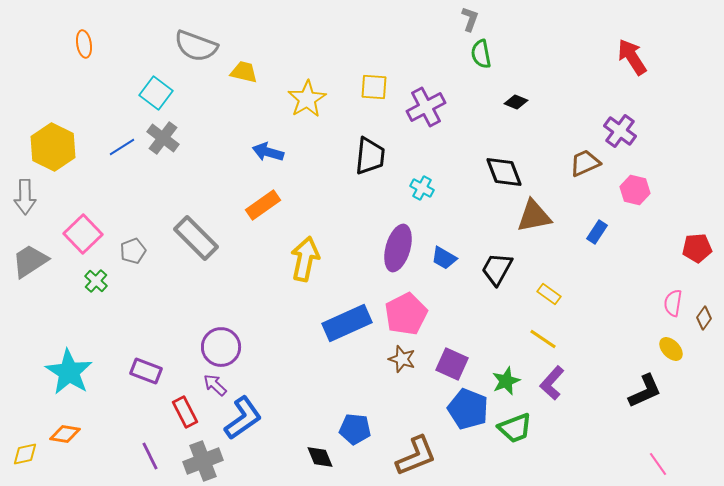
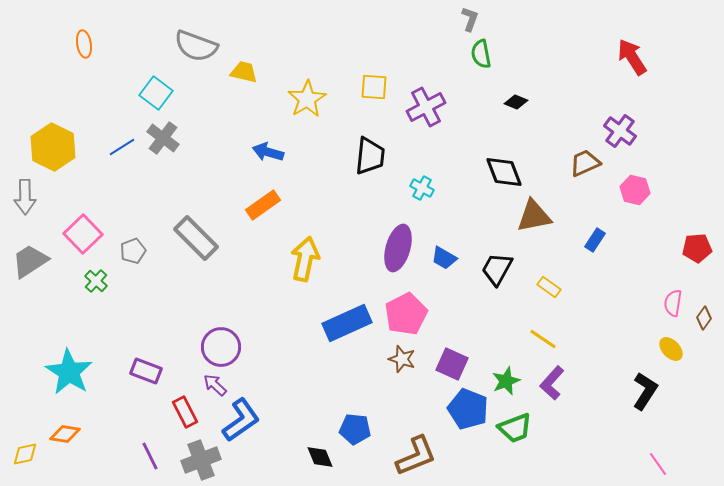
blue rectangle at (597, 232): moved 2 px left, 8 px down
yellow rectangle at (549, 294): moved 7 px up
black L-shape at (645, 391): rotated 33 degrees counterclockwise
blue L-shape at (243, 418): moved 2 px left, 2 px down
gray cross at (203, 461): moved 2 px left, 1 px up
